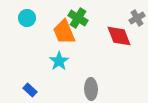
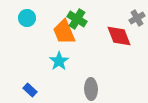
green cross: moved 1 px left, 1 px down
